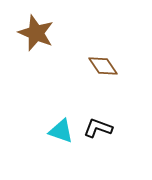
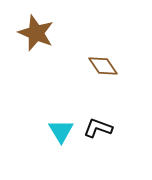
cyan triangle: rotated 40 degrees clockwise
